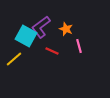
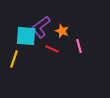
orange star: moved 4 px left, 2 px down
cyan square: rotated 25 degrees counterclockwise
red line: moved 2 px up
yellow line: rotated 30 degrees counterclockwise
